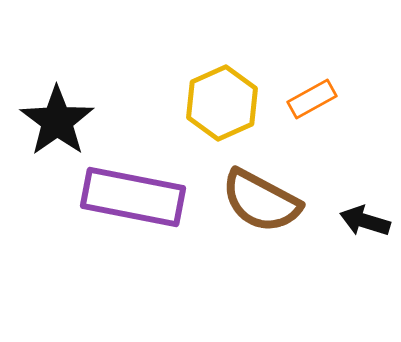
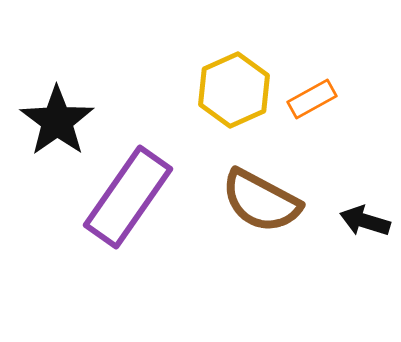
yellow hexagon: moved 12 px right, 13 px up
purple rectangle: moved 5 px left; rotated 66 degrees counterclockwise
